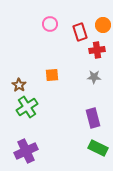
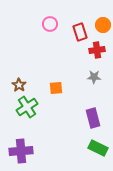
orange square: moved 4 px right, 13 px down
purple cross: moved 5 px left; rotated 20 degrees clockwise
